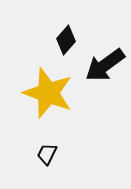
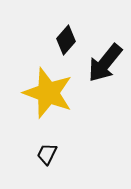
black arrow: moved 2 px up; rotated 15 degrees counterclockwise
